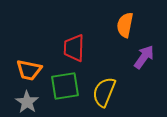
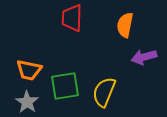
red trapezoid: moved 2 px left, 30 px up
purple arrow: rotated 140 degrees counterclockwise
